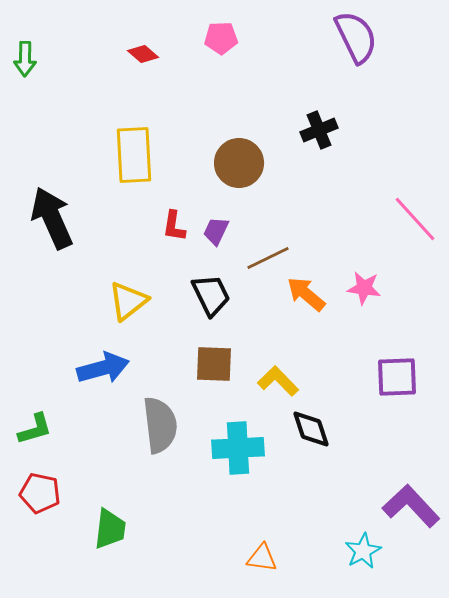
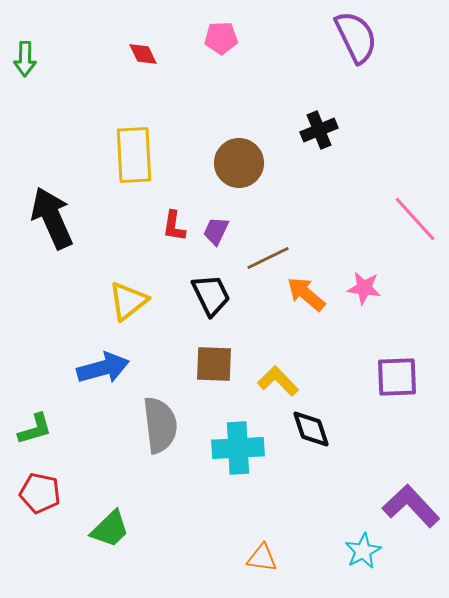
red diamond: rotated 24 degrees clockwise
green trapezoid: rotated 39 degrees clockwise
